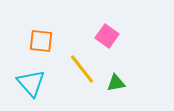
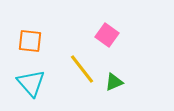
pink square: moved 1 px up
orange square: moved 11 px left
green triangle: moved 2 px left, 1 px up; rotated 12 degrees counterclockwise
